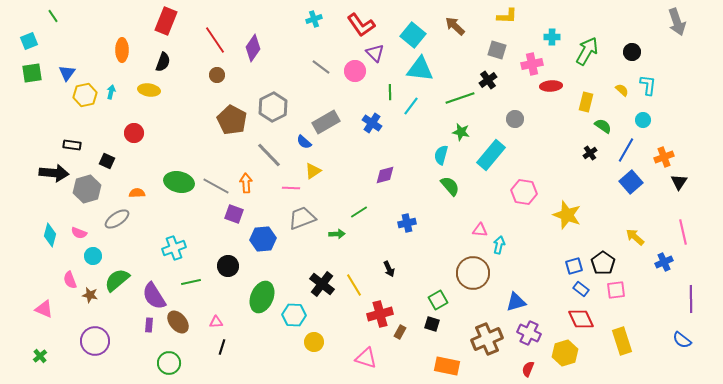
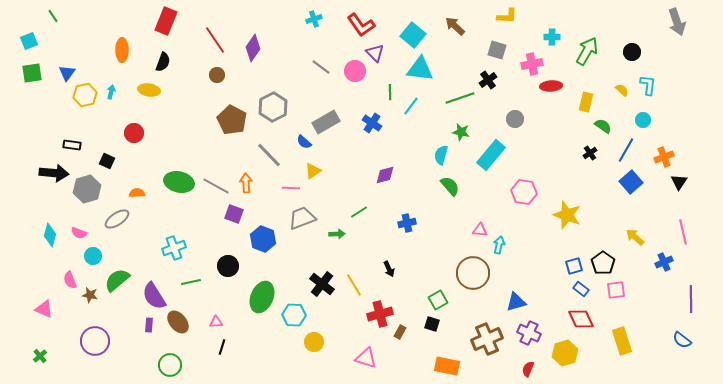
blue hexagon at (263, 239): rotated 25 degrees clockwise
green circle at (169, 363): moved 1 px right, 2 px down
